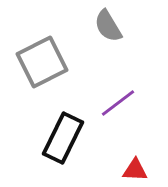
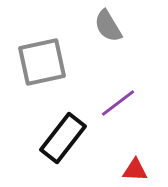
gray square: rotated 15 degrees clockwise
black rectangle: rotated 12 degrees clockwise
